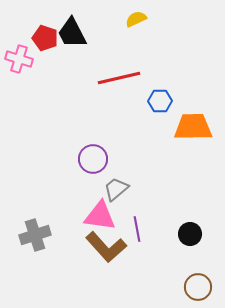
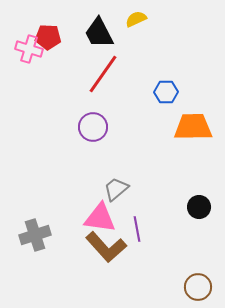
black trapezoid: moved 27 px right
red pentagon: moved 3 px right, 1 px up; rotated 15 degrees counterclockwise
pink cross: moved 10 px right, 10 px up
red line: moved 16 px left, 4 px up; rotated 42 degrees counterclockwise
blue hexagon: moved 6 px right, 9 px up
purple circle: moved 32 px up
pink triangle: moved 2 px down
black circle: moved 9 px right, 27 px up
